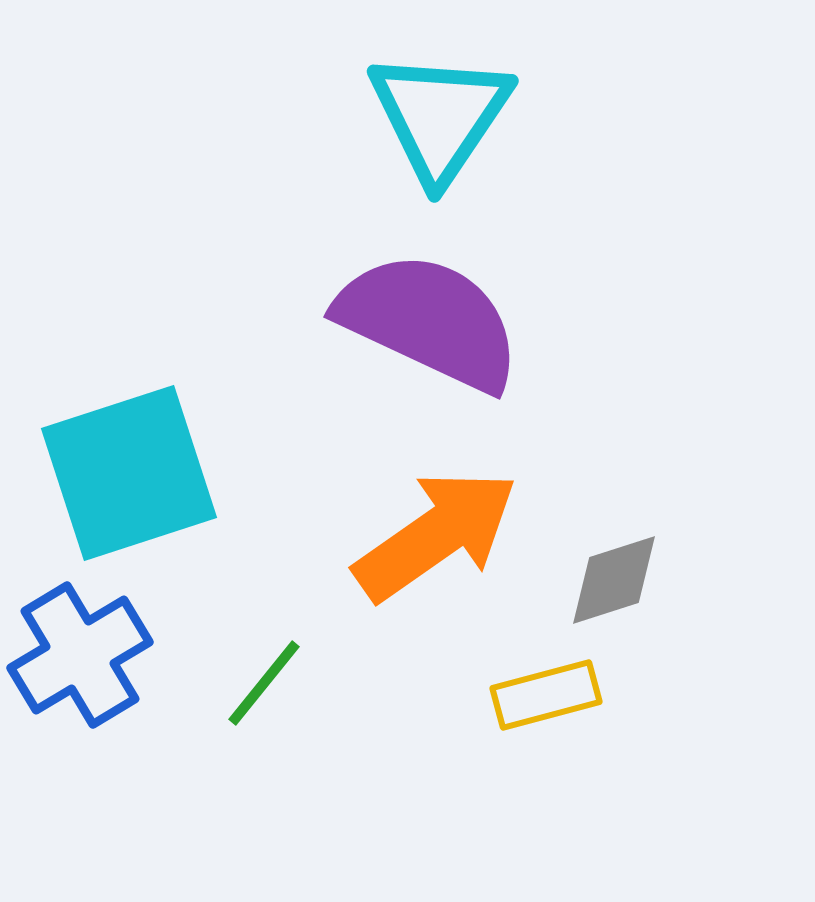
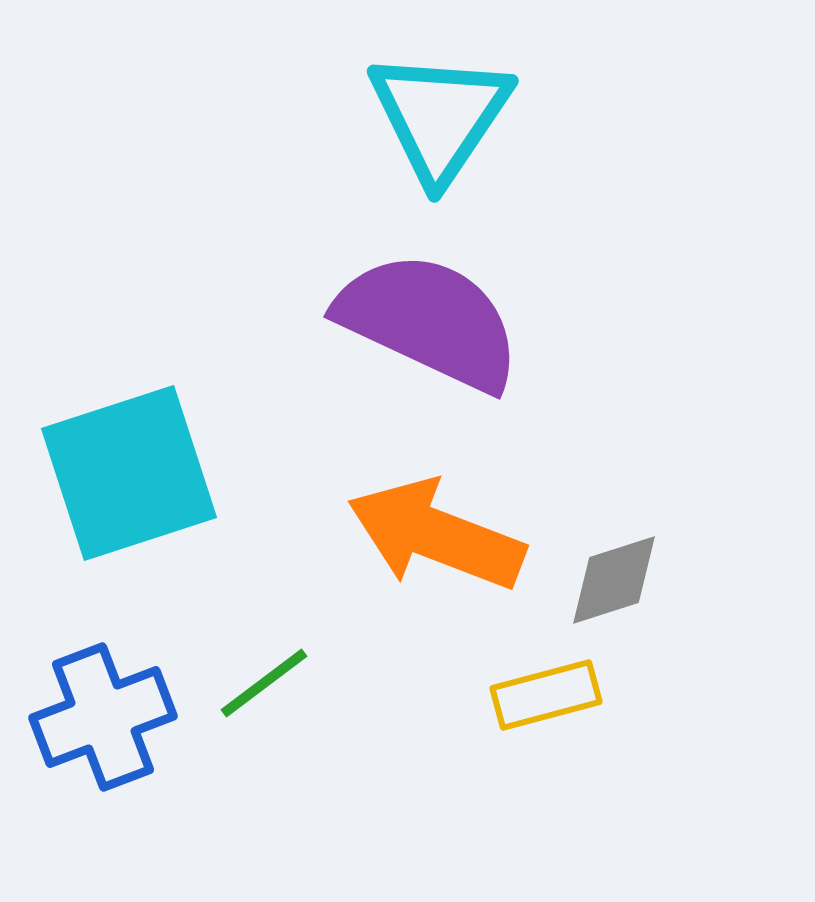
orange arrow: rotated 124 degrees counterclockwise
blue cross: moved 23 px right, 62 px down; rotated 10 degrees clockwise
green line: rotated 14 degrees clockwise
